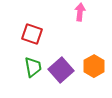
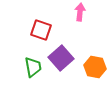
red square: moved 9 px right, 4 px up
orange hexagon: moved 1 px right, 1 px down; rotated 20 degrees counterclockwise
purple square: moved 12 px up
